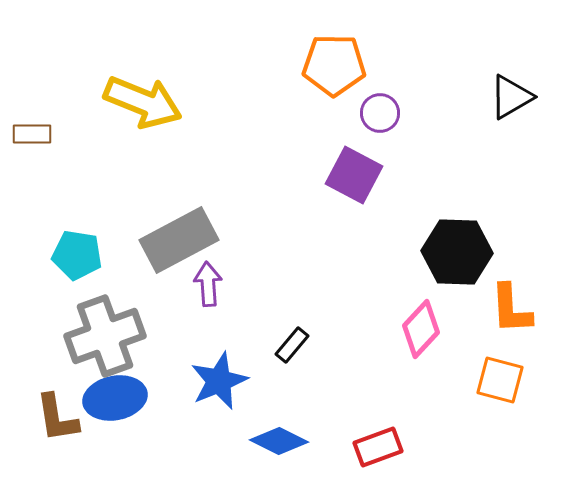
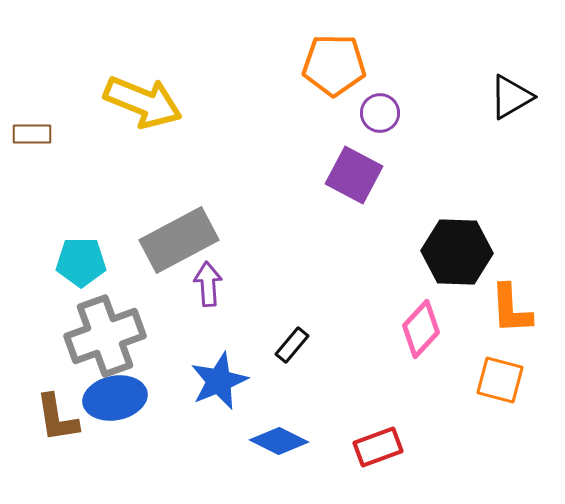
cyan pentagon: moved 4 px right, 7 px down; rotated 9 degrees counterclockwise
